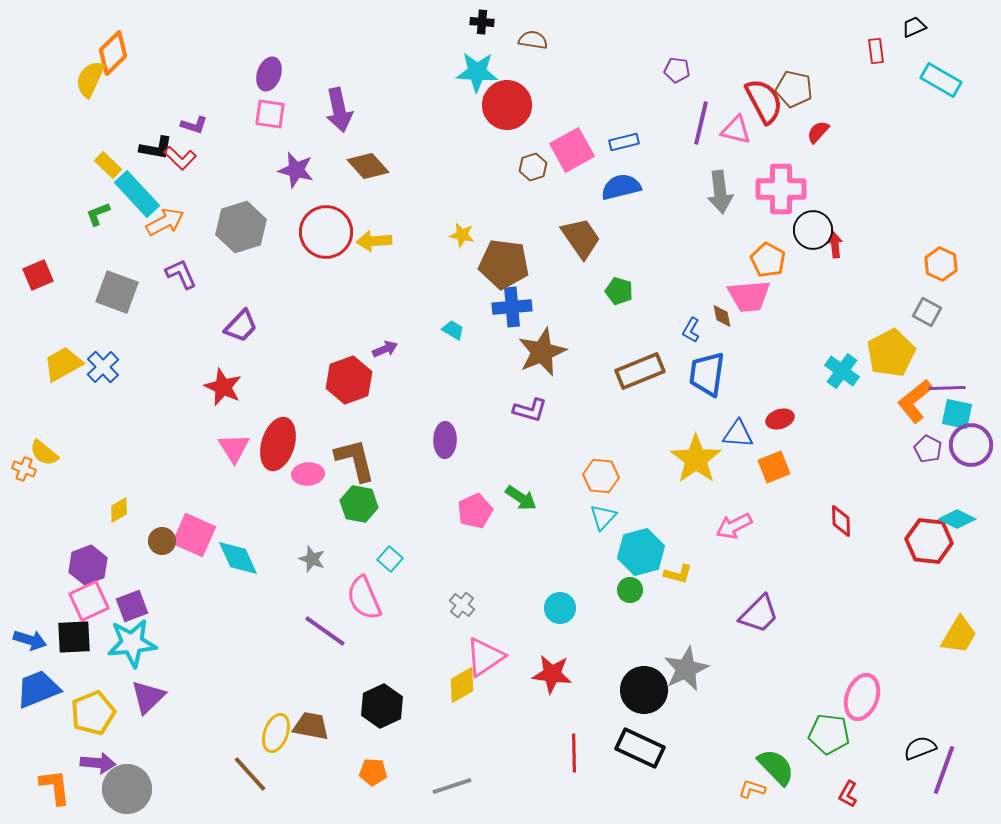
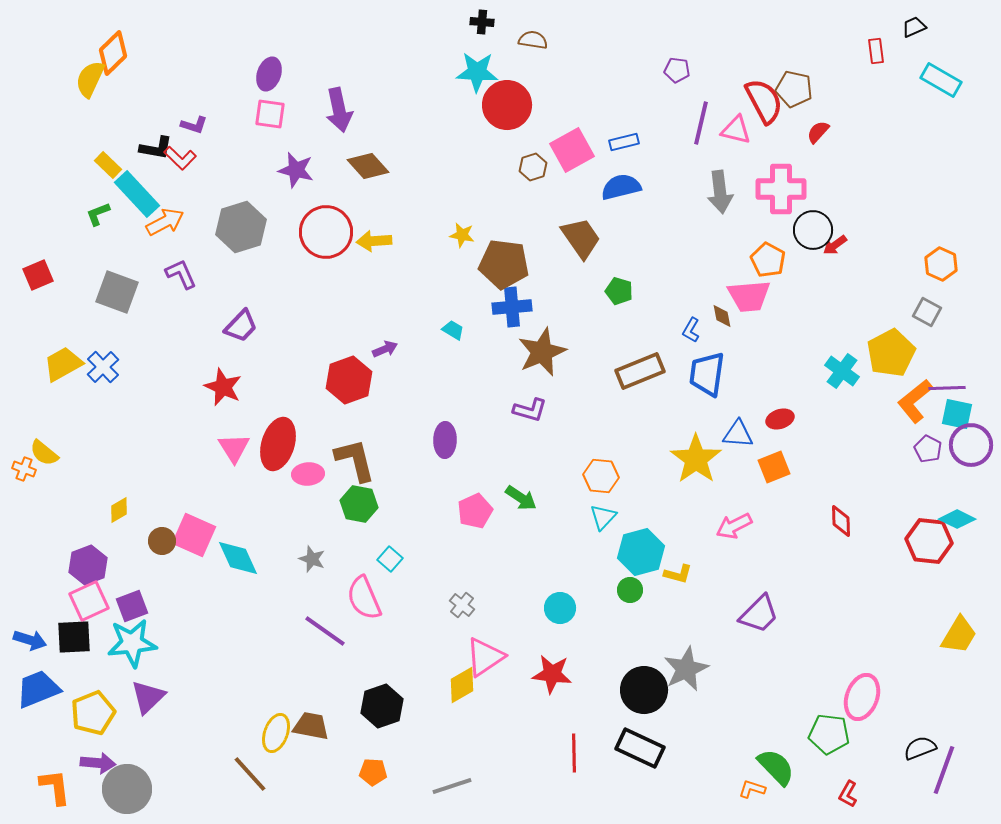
red arrow at (835, 245): rotated 120 degrees counterclockwise
black hexagon at (382, 706): rotated 6 degrees clockwise
